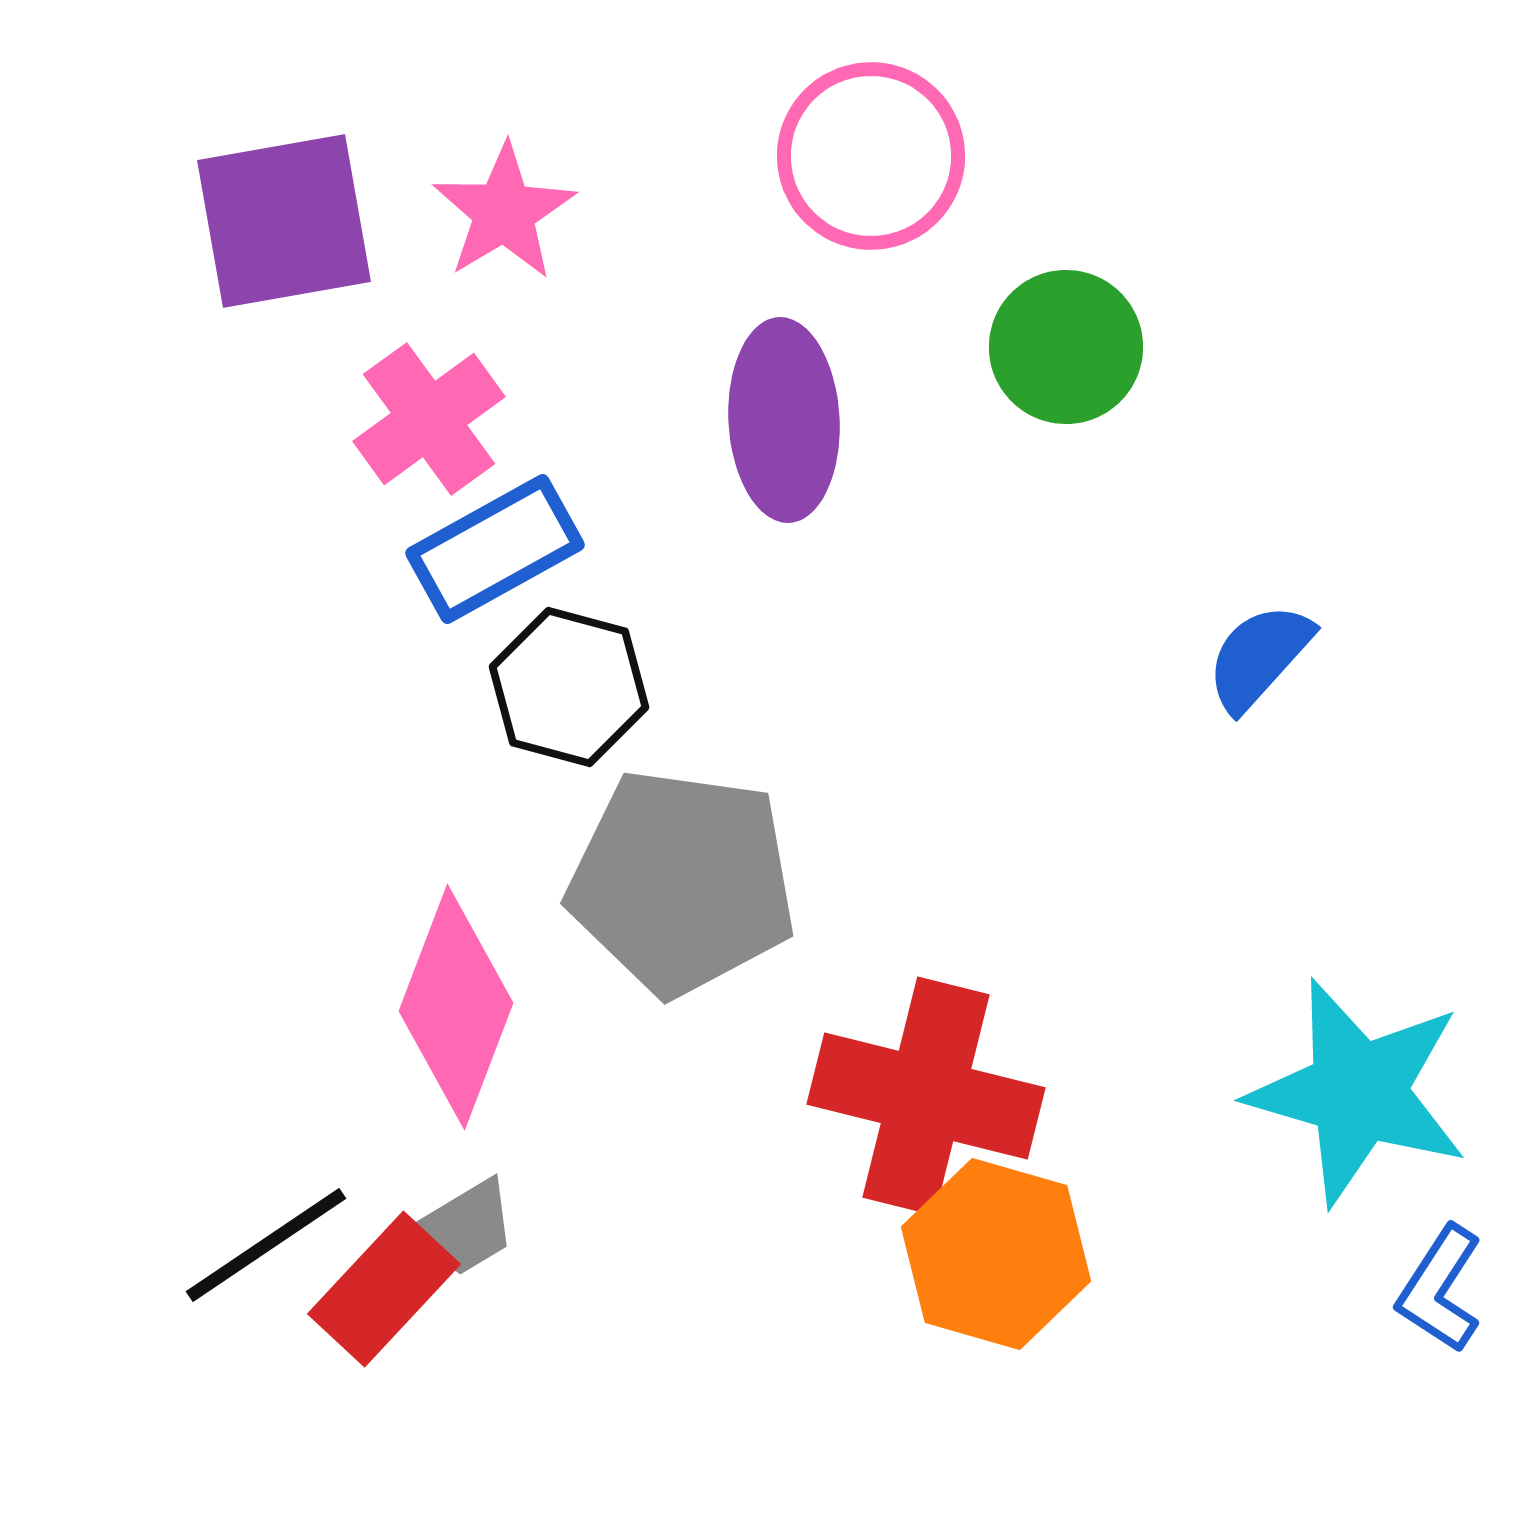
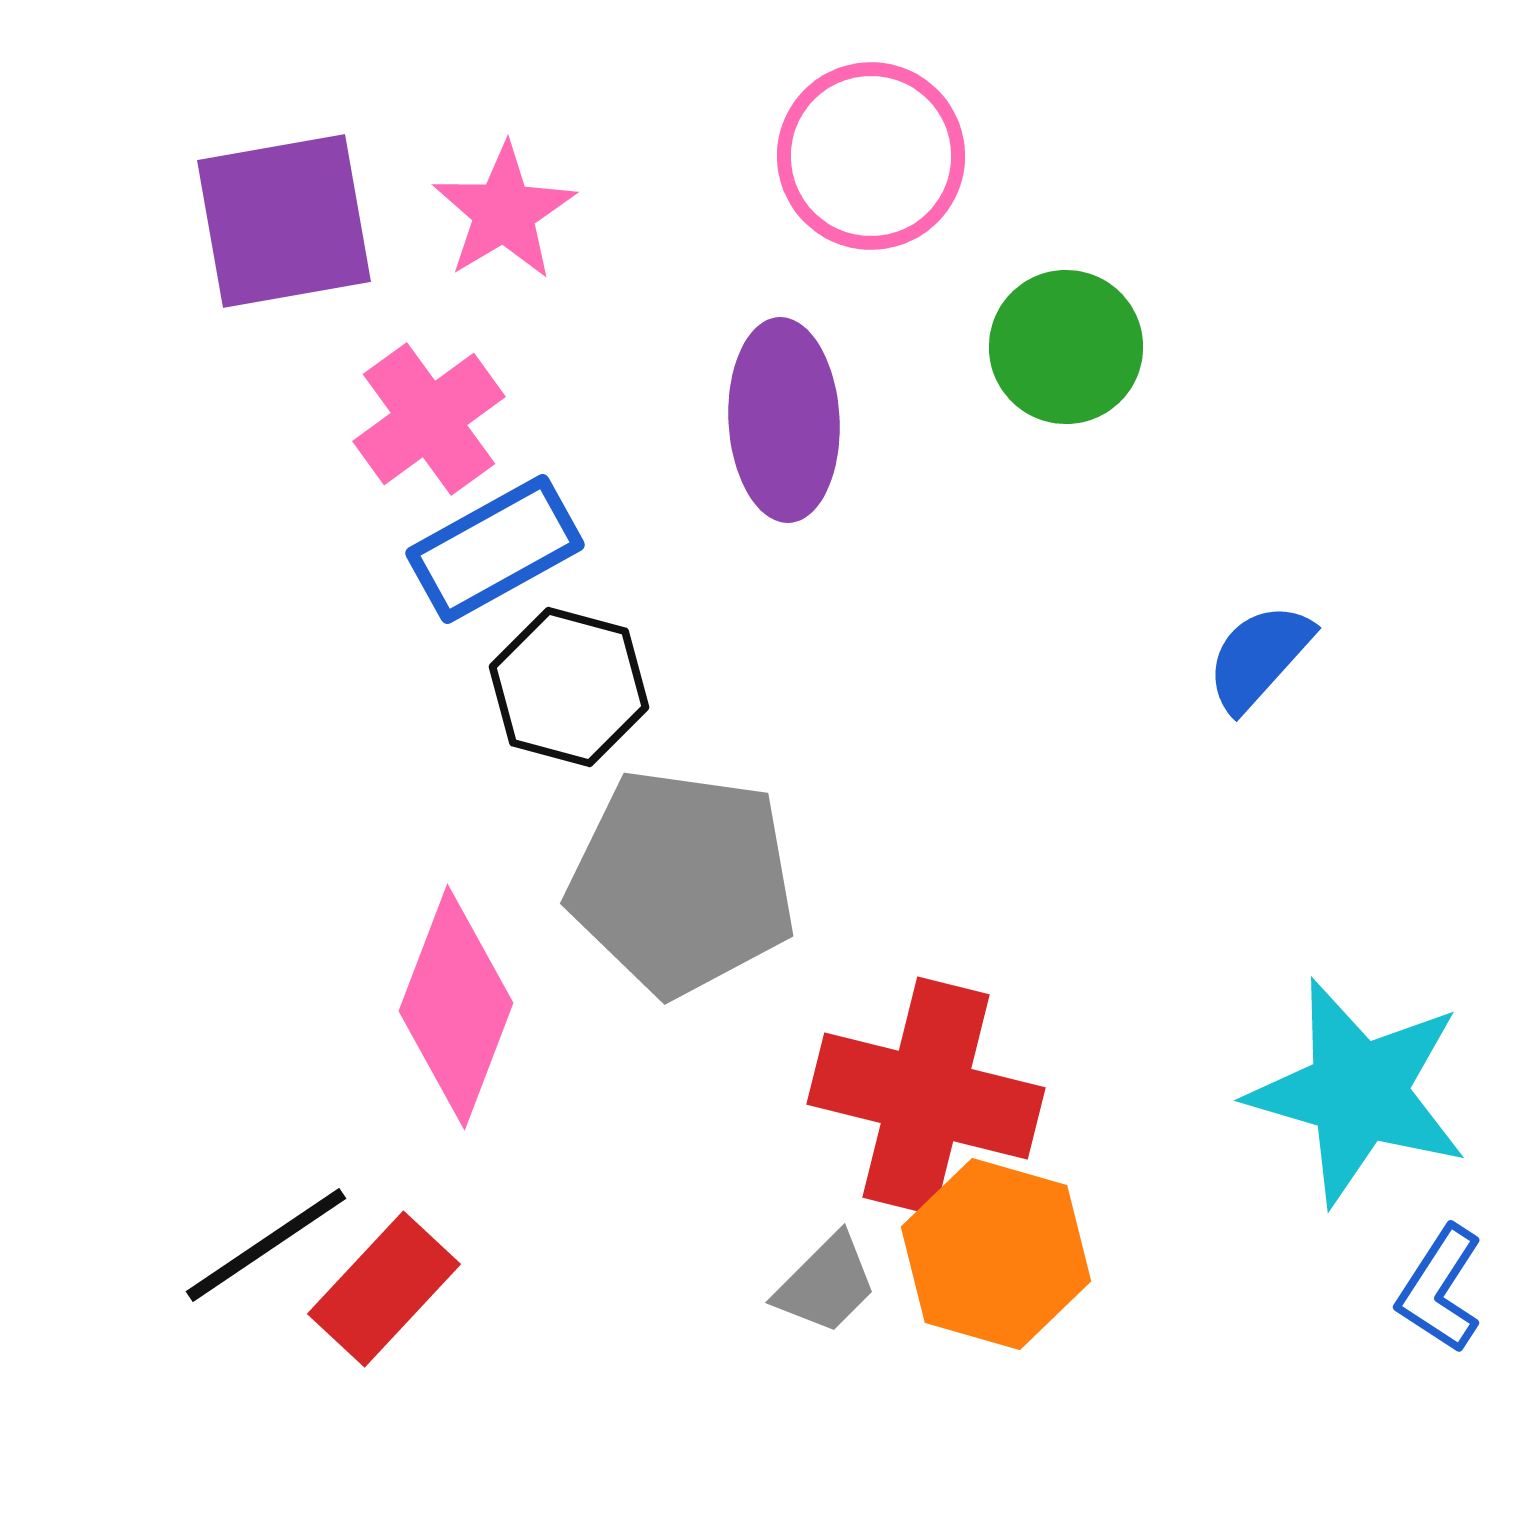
gray trapezoid: moved 362 px right, 56 px down; rotated 14 degrees counterclockwise
